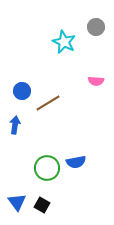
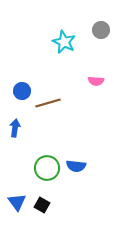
gray circle: moved 5 px right, 3 px down
brown line: rotated 15 degrees clockwise
blue arrow: moved 3 px down
blue semicircle: moved 4 px down; rotated 18 degrees clockwise
